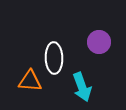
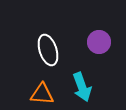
white ellipse: moved 6 px left, 8 px up; rotated 16 degrees counterclockwise
orange triangle: moved 12 px right, 13 px down
